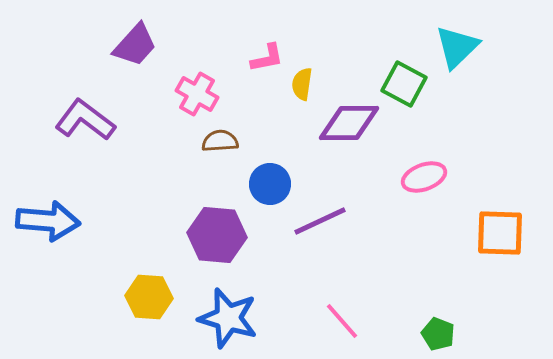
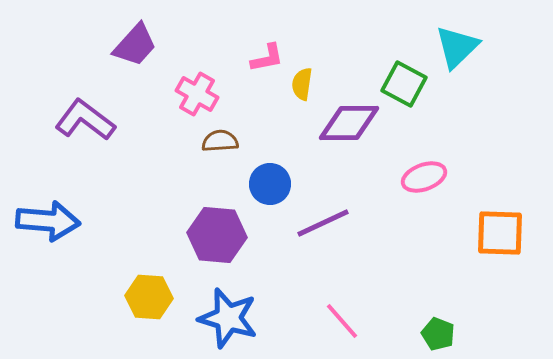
purple line: moved 3 px right, 2 px down
